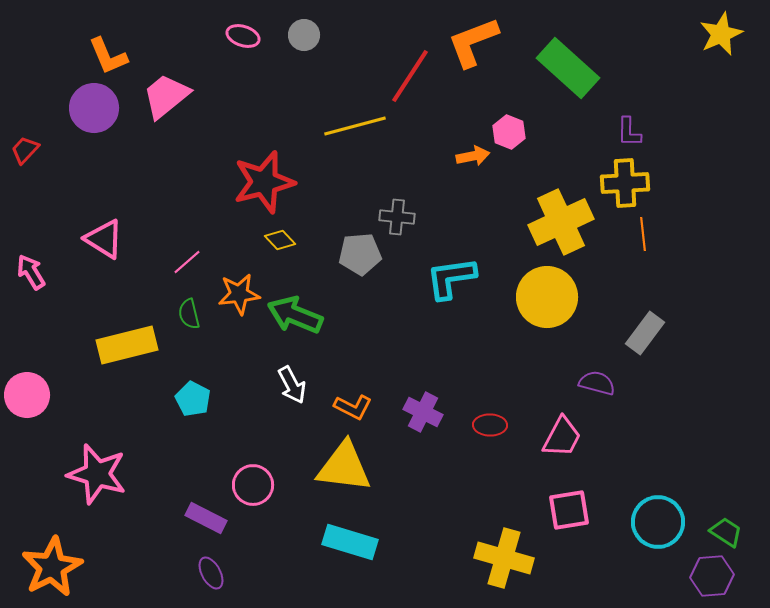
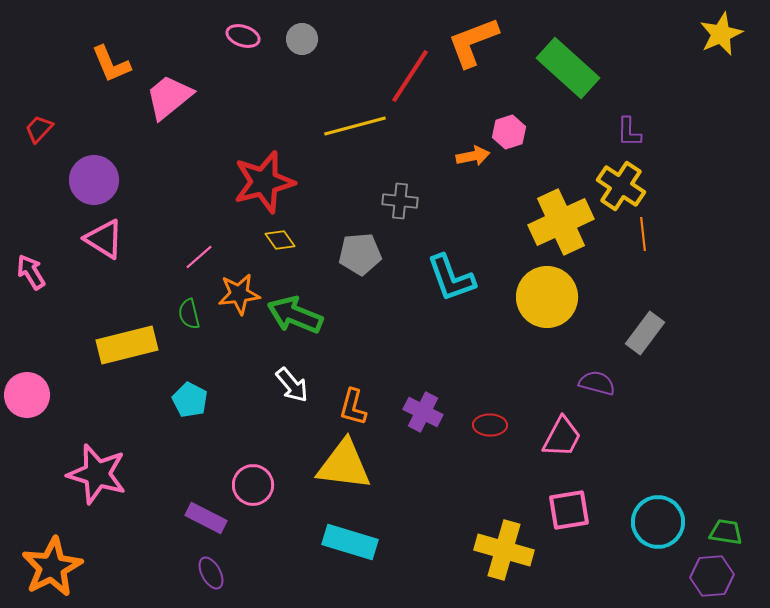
gray circle at (304, 35): moved 2 px left, 4 px down
orange L-shape at (108, 56): moved 3 px right, 8 px down
pink trapezoid at (166, 96): moved 3 px right, 1 px down
purple circle at (94, 108): moved 72 px down
pink hexagon at (509, 132): rotated 20 degrees clockwise
red trapezoid at (25, 150): moved 14 px right, 21 px up
yellow cross at (625, 183): moved 4 px left, 3 px down; rotated 36 degrees clockwise
gray cross at (397, 217): moved 3 px right, 16 px up
yellow diamond at (280, 240): rotated 8 degrees clockwise
pink line at (187, 262): moved 12 px right, 5 px up
cyan L-shape at (451, 278): rotated 102 degrees counterclockwise
white arrow at (292, 385): rotated 12 degrees counterclockwise
cyan pentagon at (193, 399): moved 3 px left, 1 px down
orange L-shape at (353, 407): rotated 78 degrees clockwise
yellow triangle at (344, 467): moved 2 px up
green trapezoid at (726, 532): rotated 24 degrees counterclockwise
yellow cross at (504, 558): moved 8 px up
